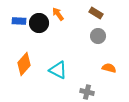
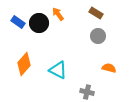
blue rectangle: moved 1 px left, 1 px down; rotated 32 degrees clockwise
